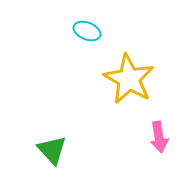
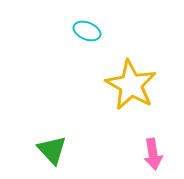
yellow star: moved 2 px right, 6 px down
pink arrow: moved 6 px left, 17 px down
